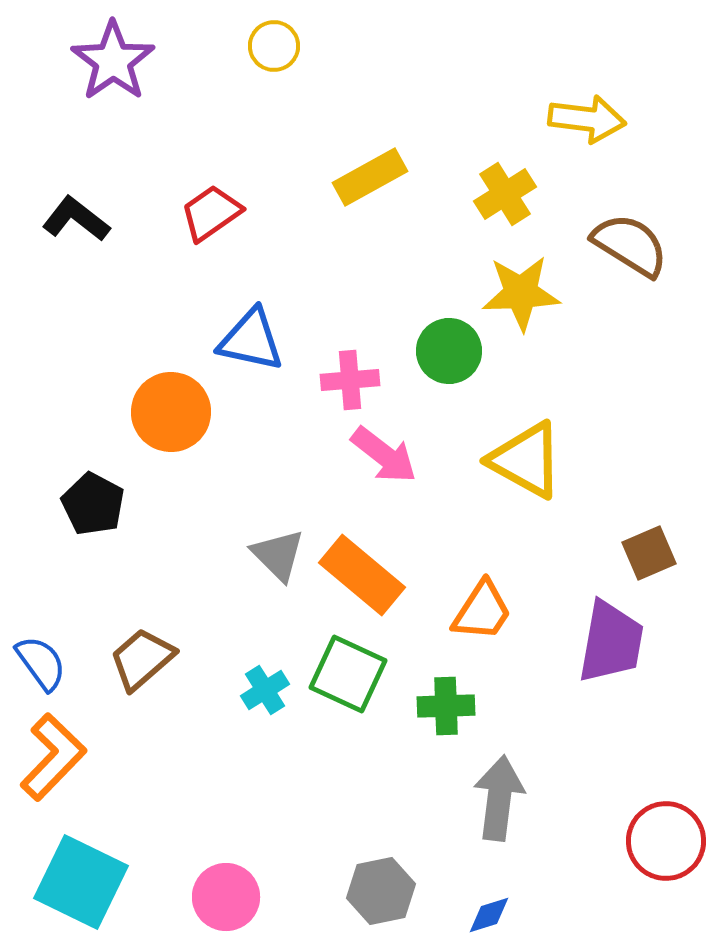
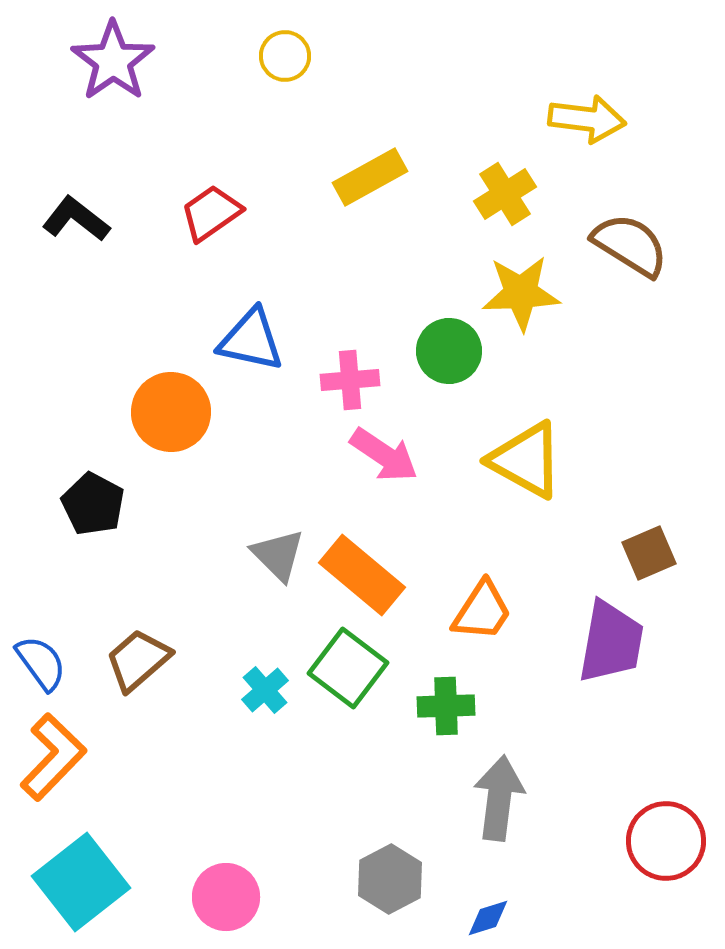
yellow circle: moved 11 px right, 10 px down
pink arrow: rotated 4 degrees counterclockwise
brown trapezoid: moved 4 px left, 1 px down
green square: moved 6 px up; rotated 12 degrees clockwise
cyan cross: rotated 9 degrees counterclockwise
cyan square: rotated 26 degrees clockwise
gray hexagon: moved 9 px right, 12 px up; rotated 16 degrees counterclockwise
blue diamond: moved 1 px left, 3 px down
